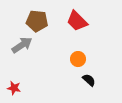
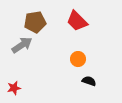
brown pentagon: moved 2 px left, 1 px down; rotated 15 degrees counterclockwise
black semicircle: moved 1 px down; rotated 24 degrees counterclockwise
red star: rotated 24 degrees counterclockwise
